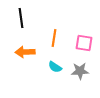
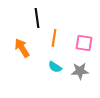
black line: moved 16 px right
orange arrow: moved 3 px left, 4 px up; rotated 60 degrees clockwise
